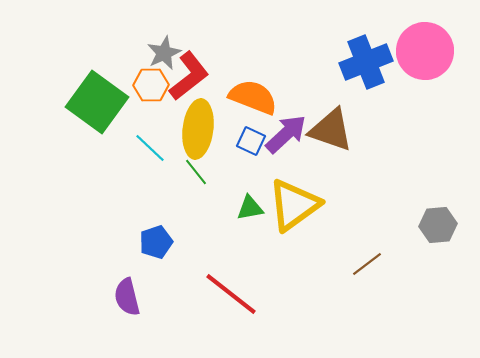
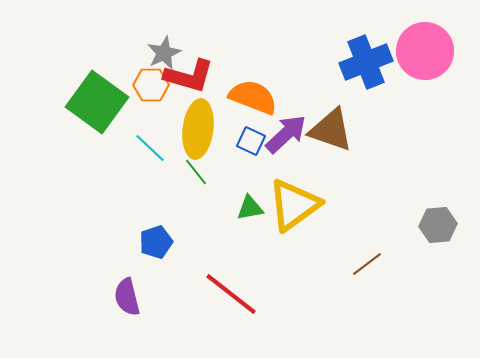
red L-shape: rotated 54 degrees clockwise
